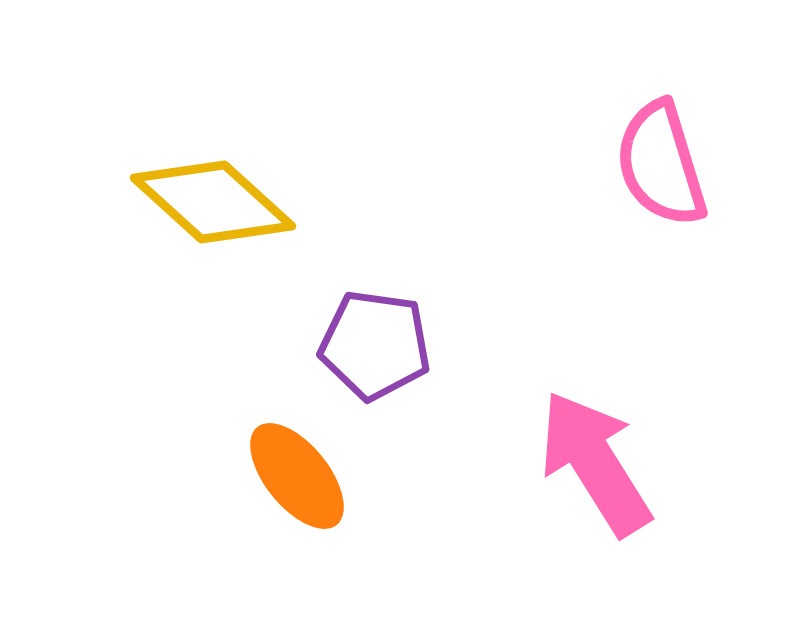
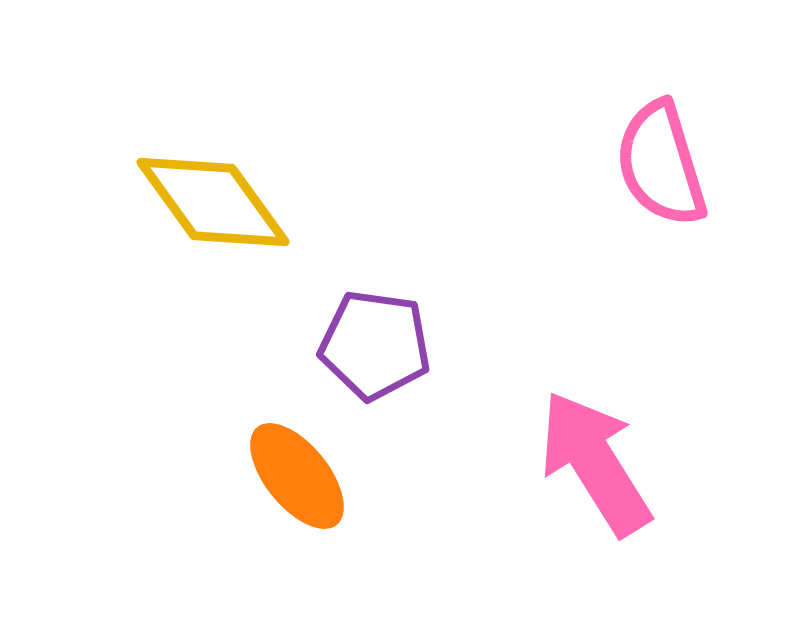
yellow diamond: rotated 12 degrees clockwise
